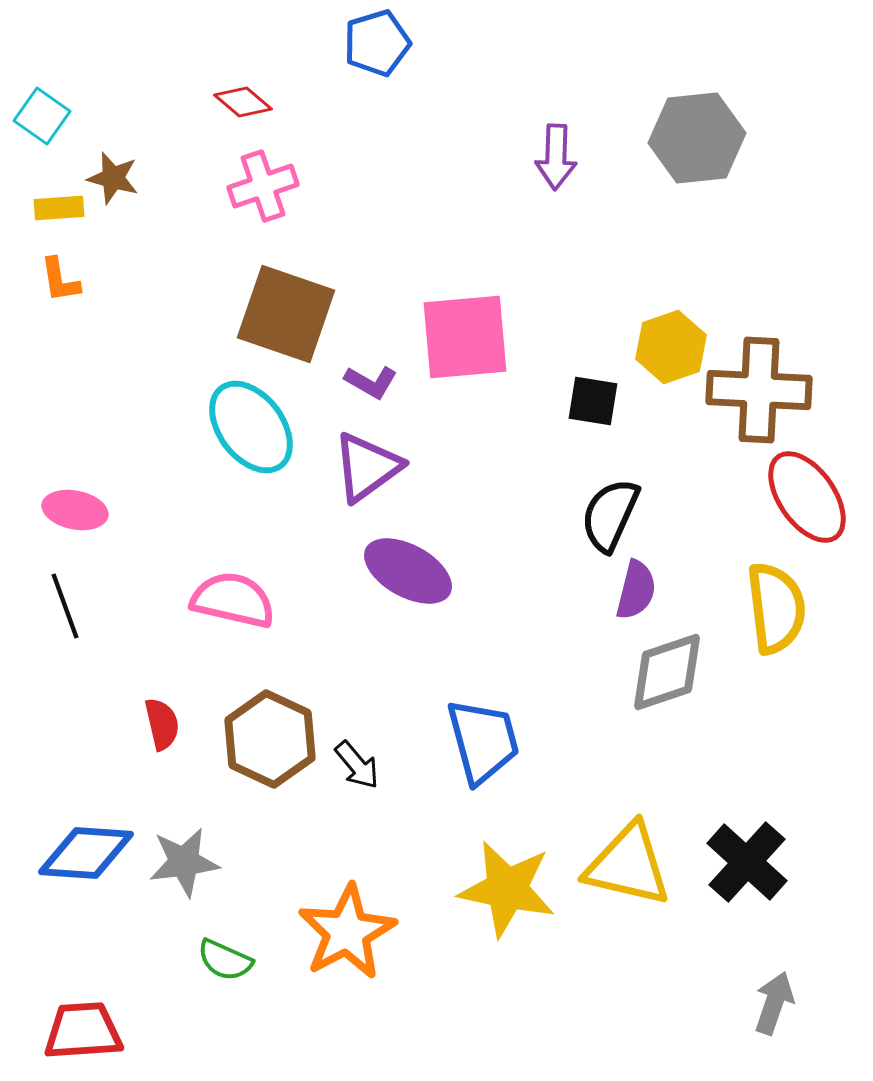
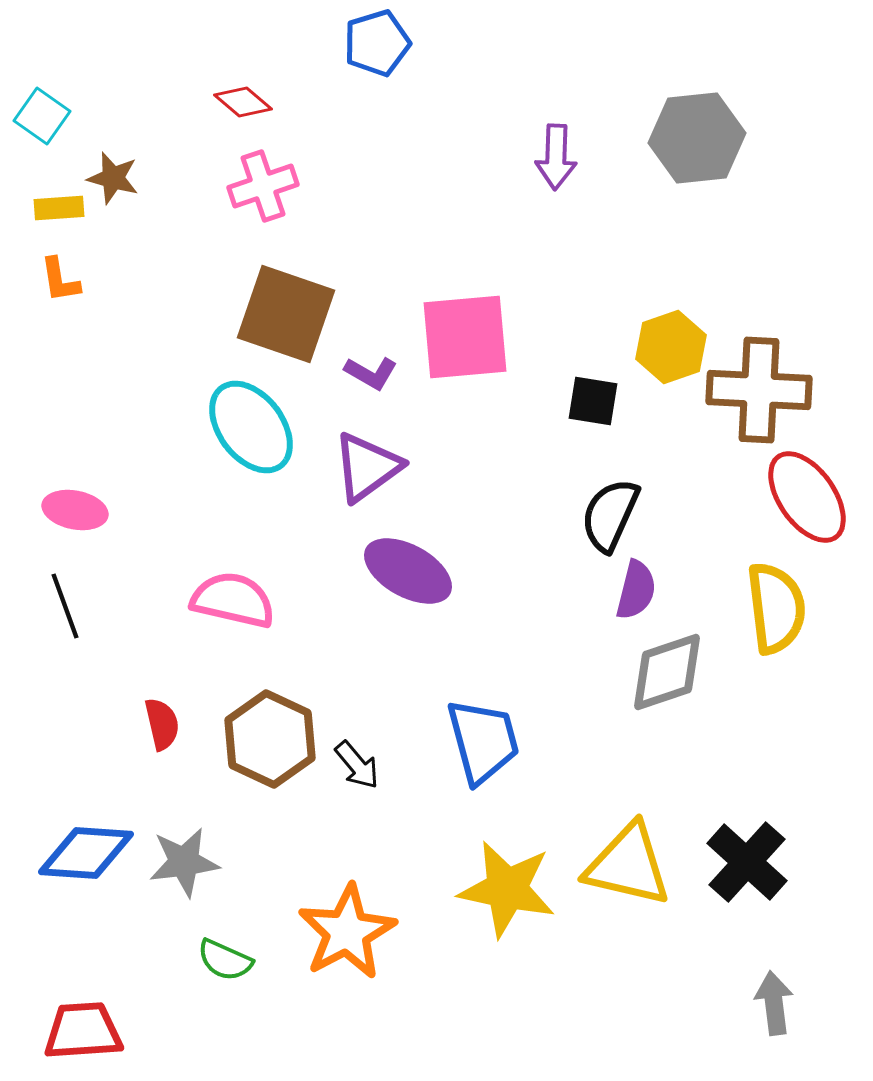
purple L-shape: moved 9 px up
gray arrow: rotated 26 degrees counterclockwise
